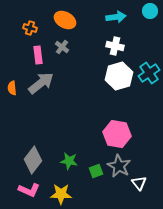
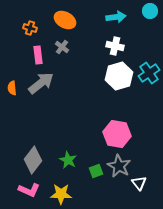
green star: moved 1 px left, 1 px up; rotated 18 degrees clockwise
